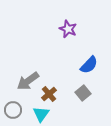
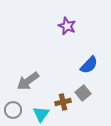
purple star: moved 1 px left, 3 px up
brown cross: moved 14 px right, 8 px down; rotated 28 degrees clockwise
